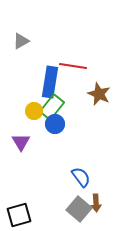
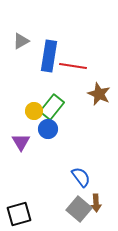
blue rectangle: moved 1 px left, 26 px up
blue circle: moved 7 px left, 5 px down
black square: moved 1 px up
